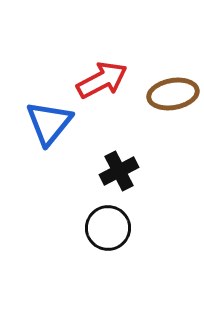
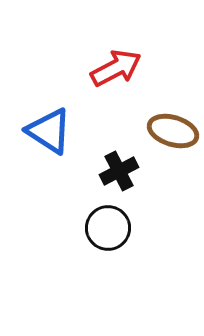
red arrow: moved 14 px right, 12 px up
brown ellipse: moved 37 px down; rotated 27 degrees clockwise
blue triangle: moved 8 px down; rotated 36 degrees counterclockwise
